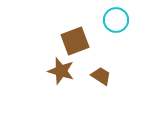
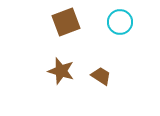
cyan circle: moved 4 px right, 2 px down
brown square: moved 9 px left, 19 px up
